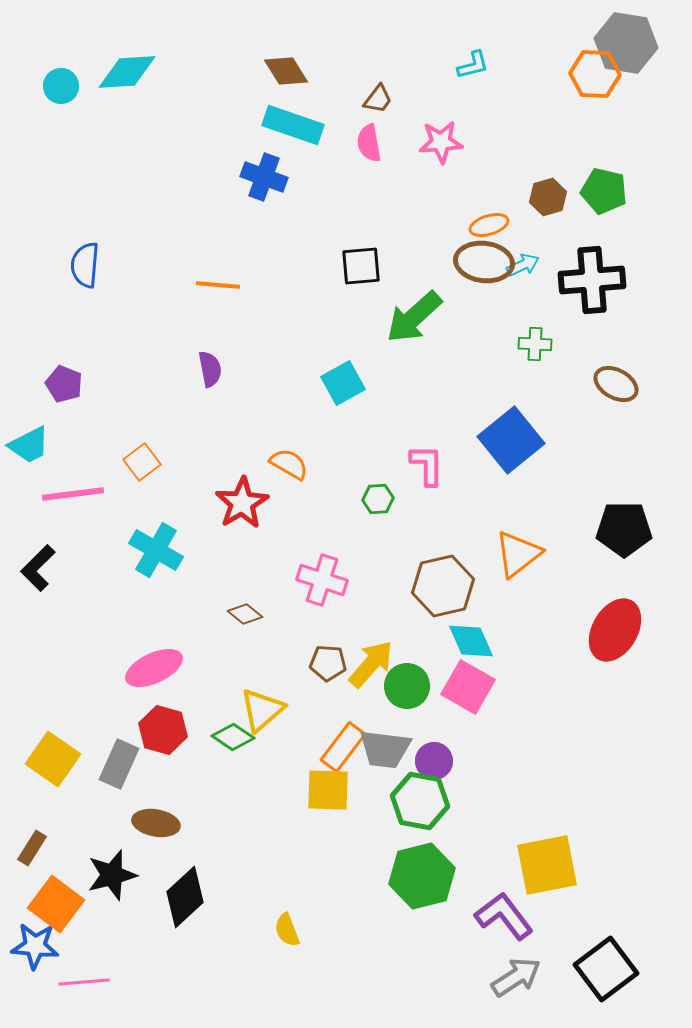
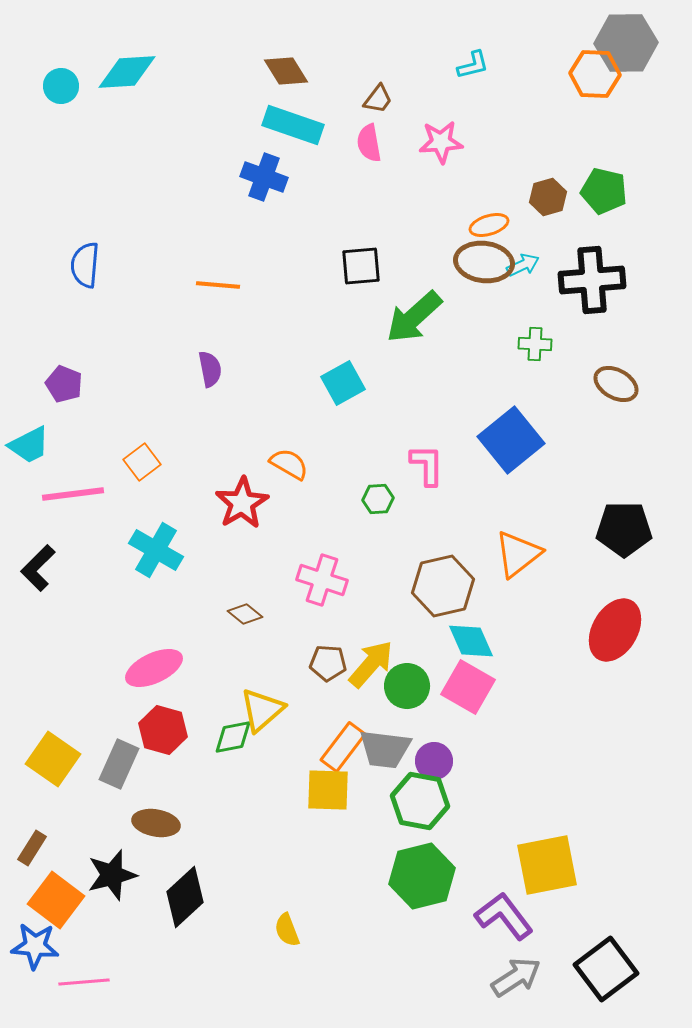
gray hexagon at (626, 43): rotated 10 degrees counterclockwise
green diamond at (233, 737): rotated 45 degrees counterclockwise
orange square at (56, 904): moved 4 px up
